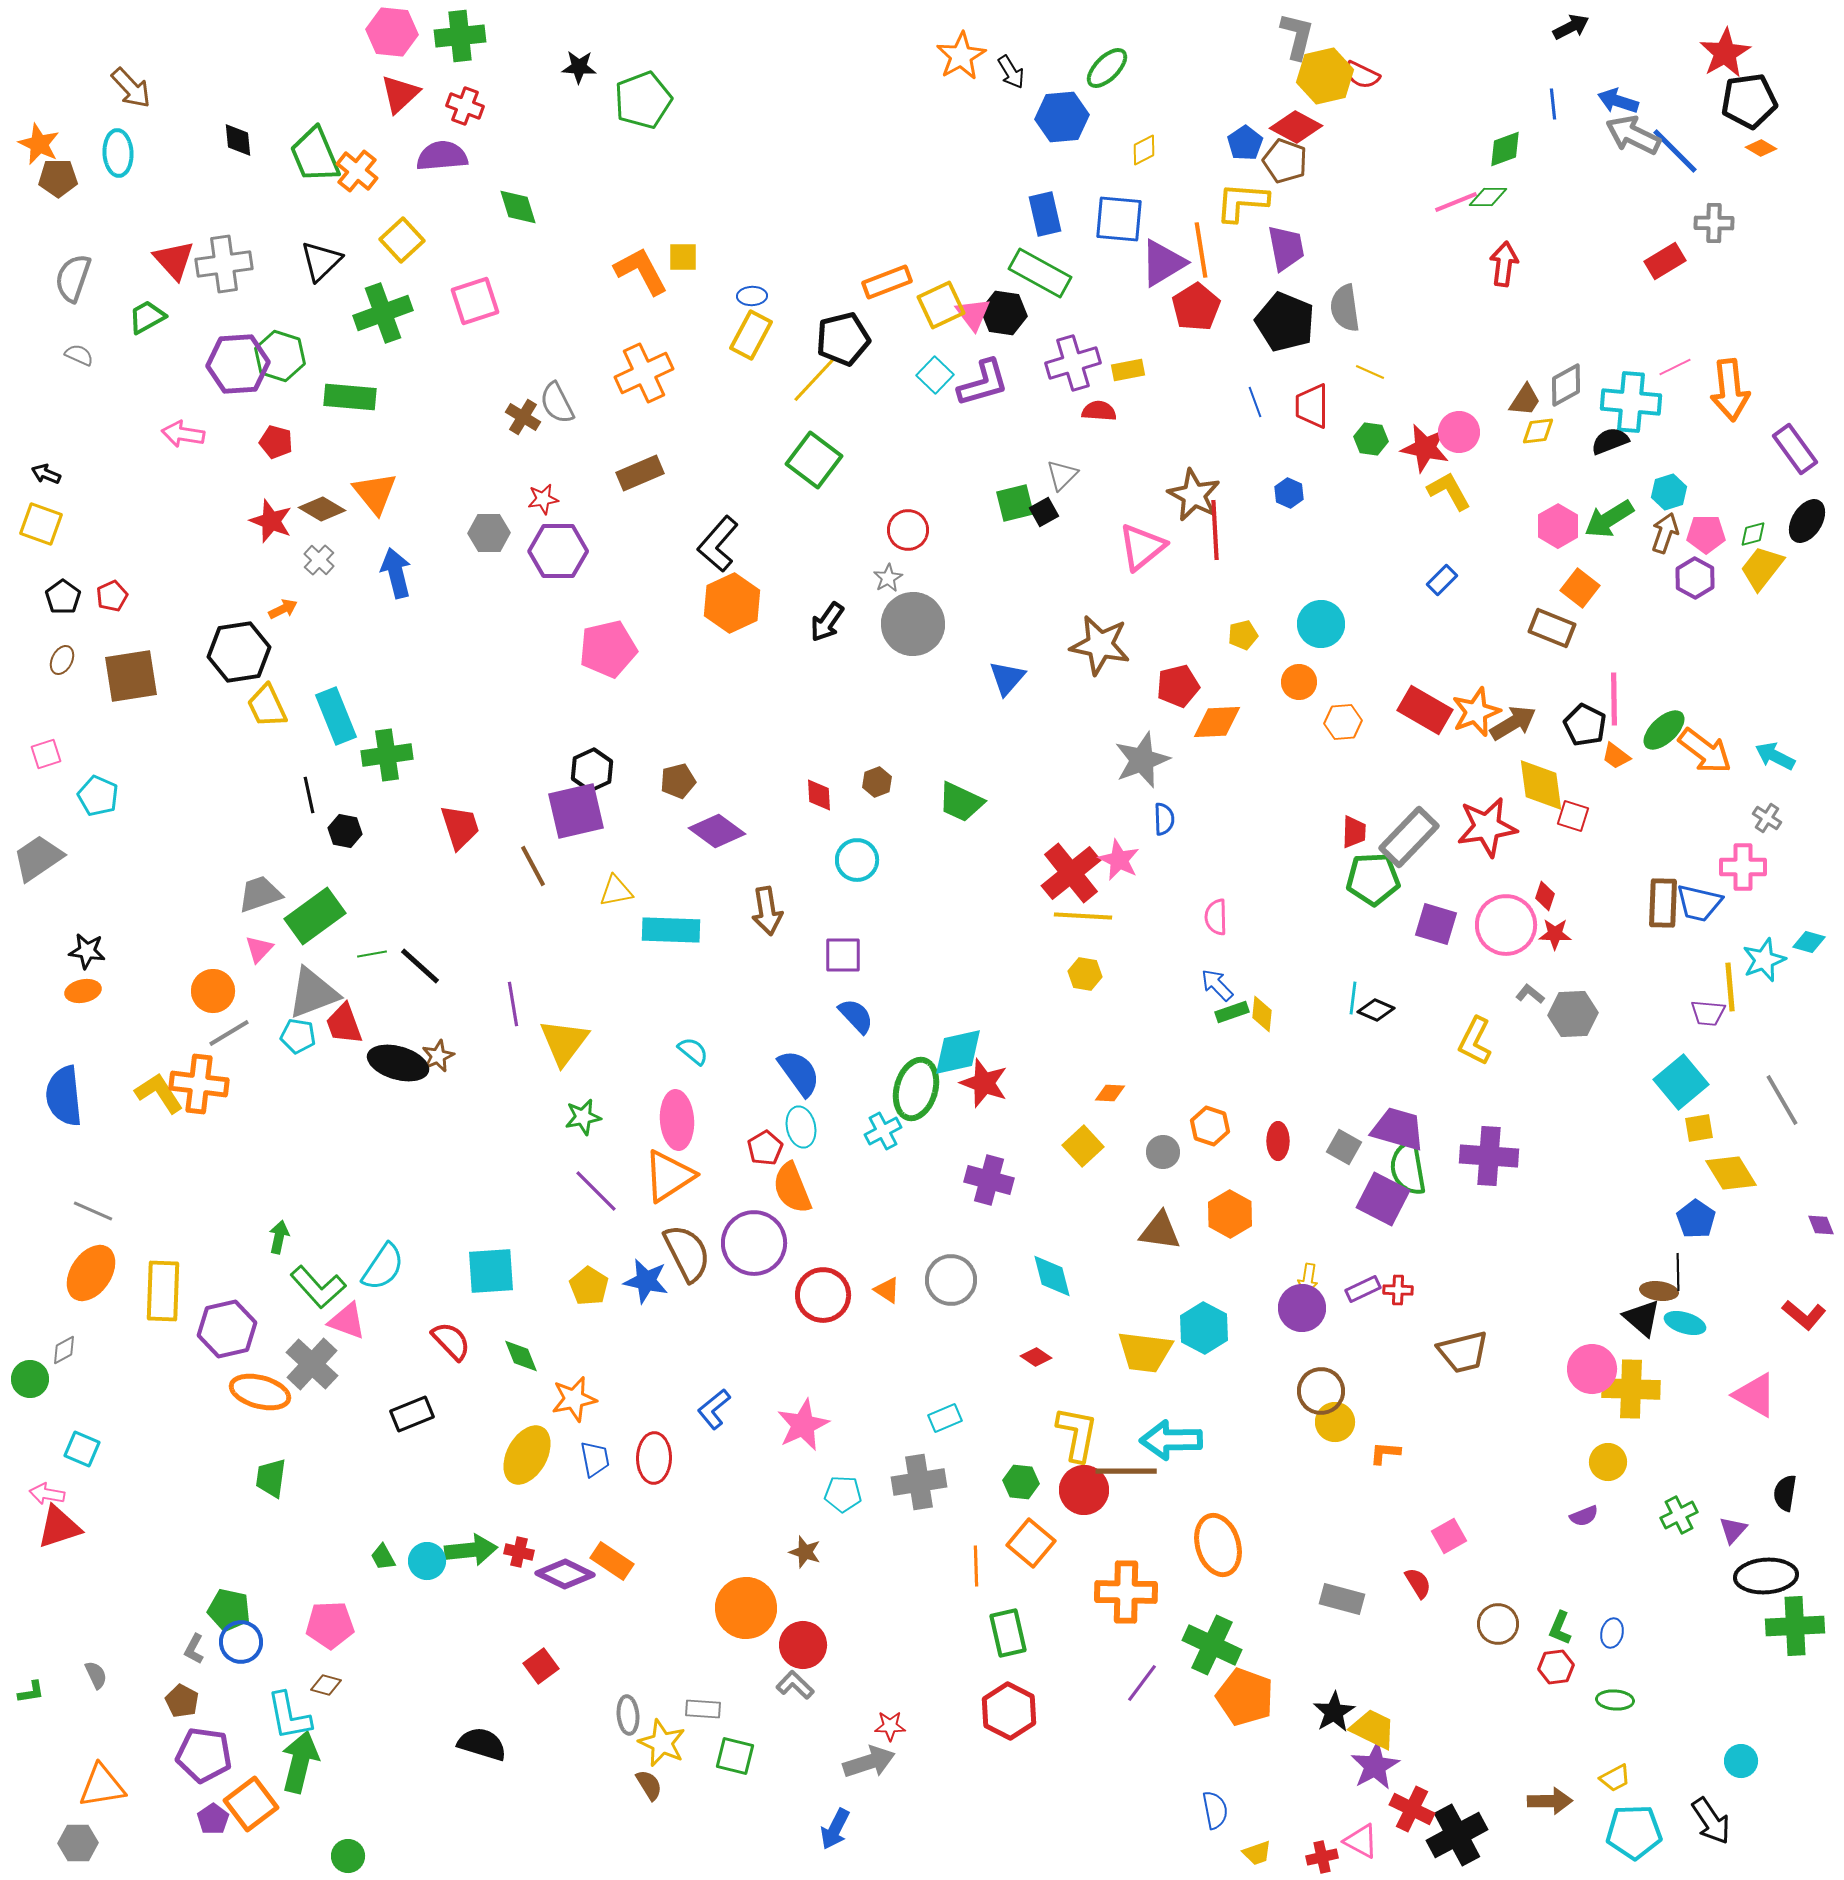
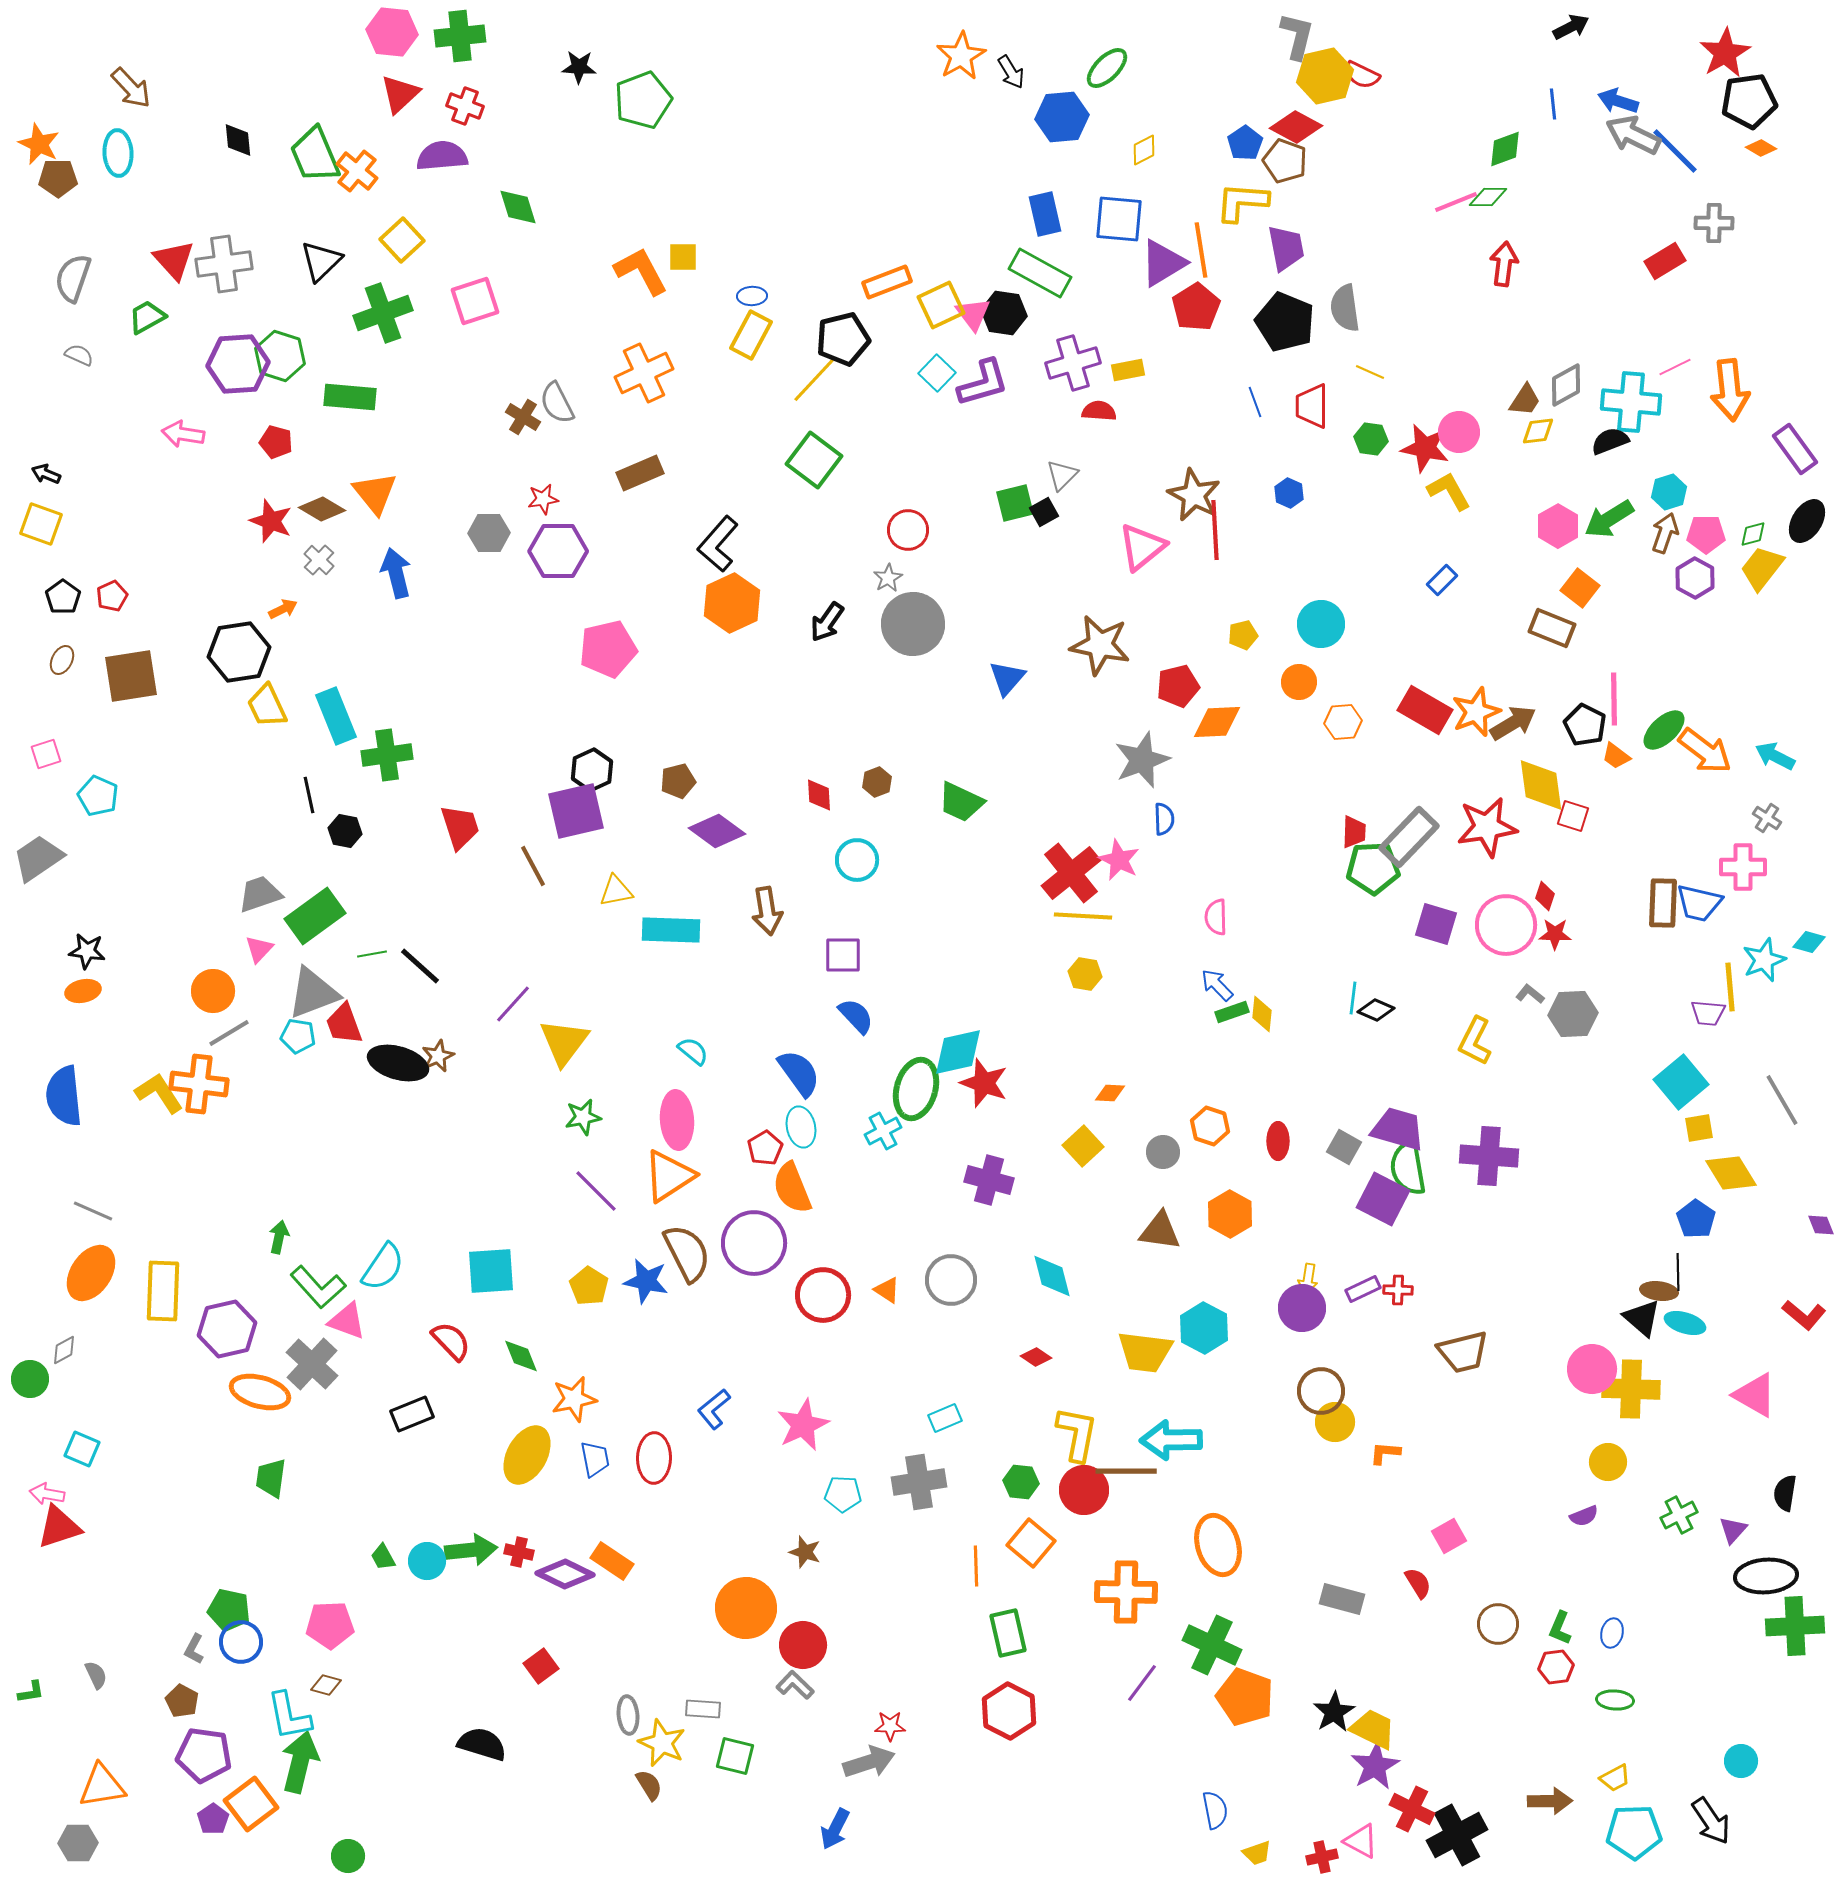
cyan square at (935, 375): moved 2 px right, 2 px up
green pentagon at (1373, 879): moved 11 px up
purple line at (513, 1004): rotated 51 degrees clockwise
